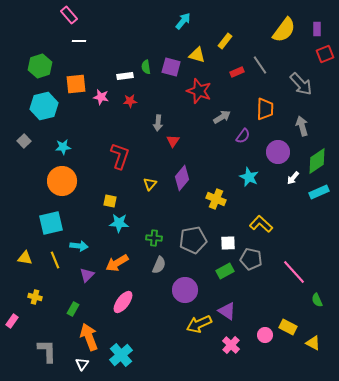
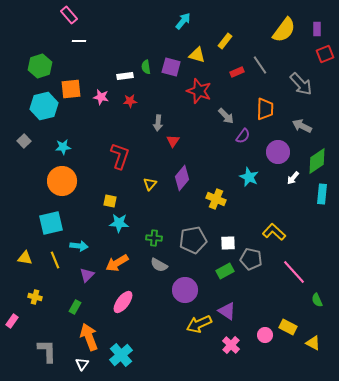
orange square at (76, 84): moved 5 px left, 5 px down
gray arrow at (222, 117): moved 4 px right, 1 px up; rotated 78 degrees clockwise
gray arrow at (302, 126): rotated 48 degrees counterclockwise
cyan rectangle at (319, 192): moved 3 px right, 2 px down; rotated 60 degrees counterclockwise
yellow L-shape at (261, 224): moved 13 px right, 8 px down
gray semicircle at (159, 265): rotated 96 degrees clockwise
green rectangle at (73, 309): moved 2 px right, 2 px up
